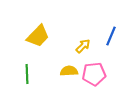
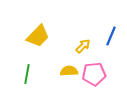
green line: rotated 12 degrees clockwise
